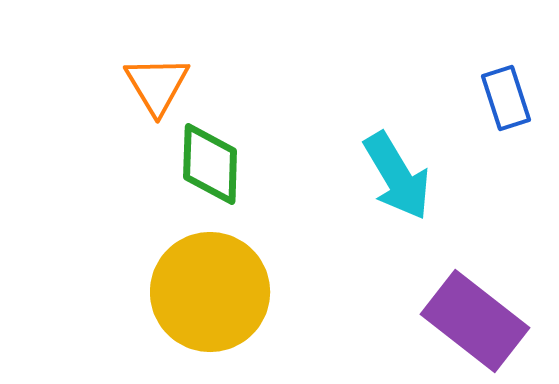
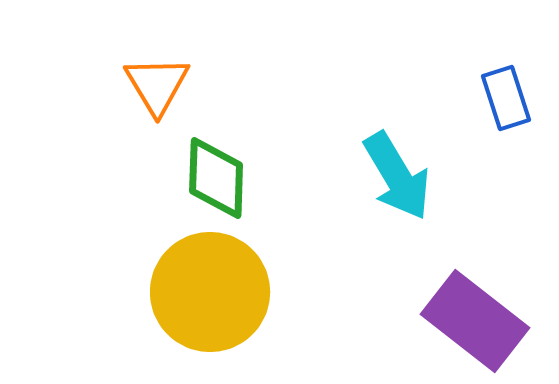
green diamond: moved 6 px right, 14 px down
